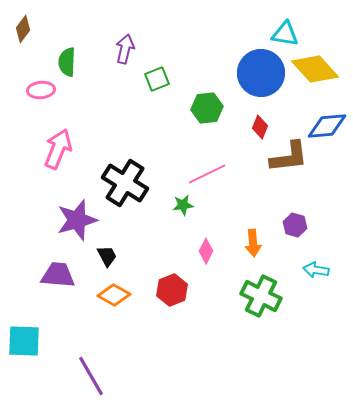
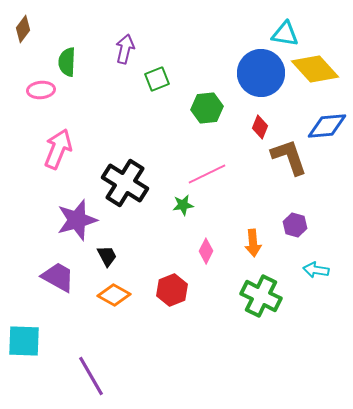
brown L-shape: rotated 102 degrees counterclockwise
purple trapezoid: moved 2 px down; rotated 24 degrees clockwise
